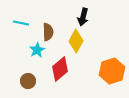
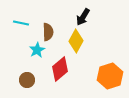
black arrow: rotated 18 degrees clockwise
orange hexagon: moved 2 px left, 5 px down
brown circle: moved 1 px left, 1 px up
